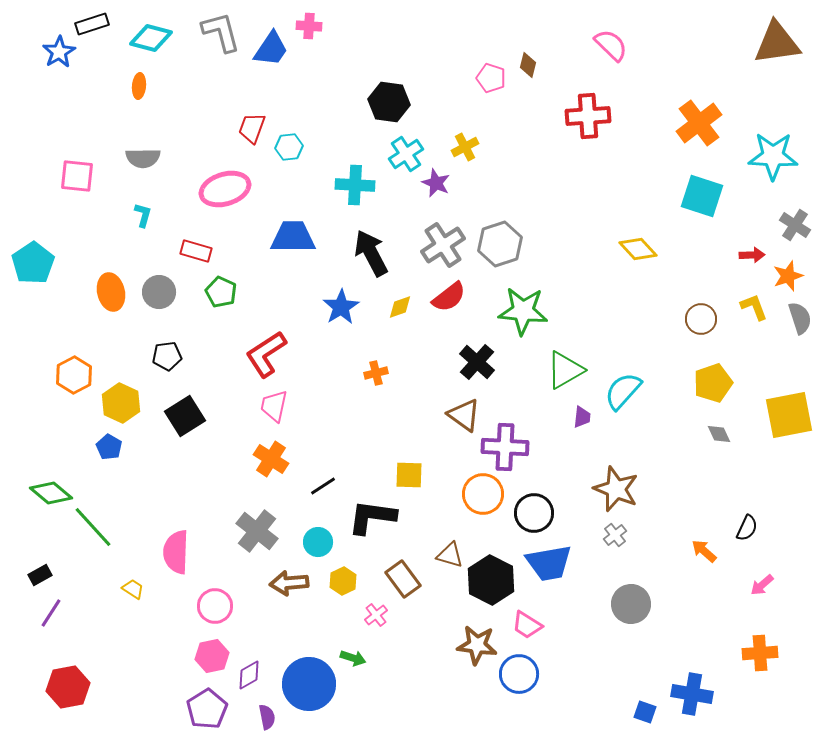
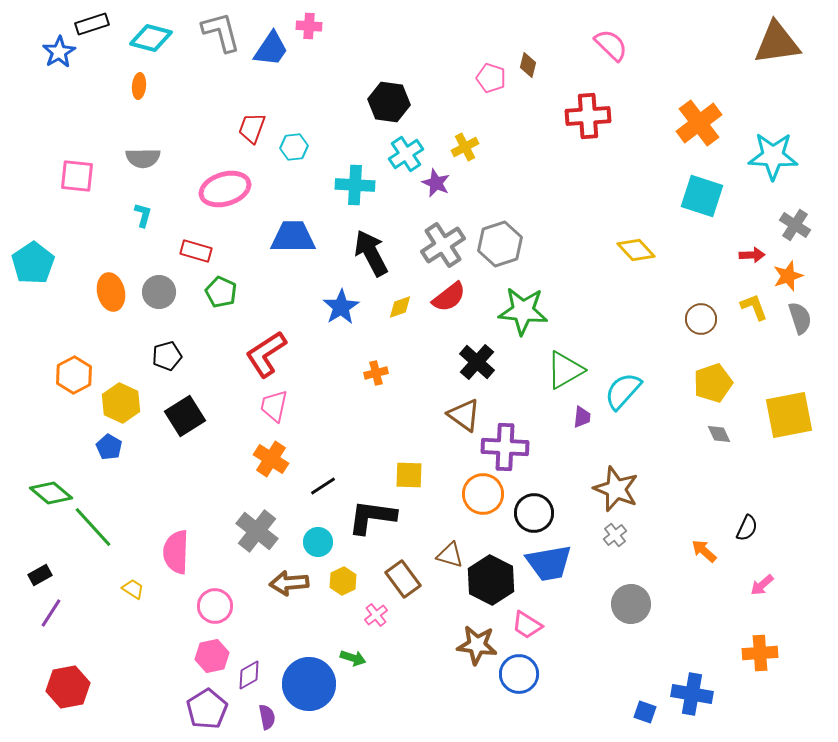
cyan hexagon at (289, 147): moved 5 px right
yellow diamond at (638, 249): moved 2 px left, 1 px down
black pentagon at (167, 356): rotated 8 degrees counterclockwise
